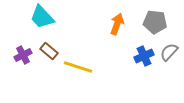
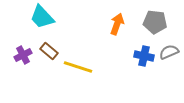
gray semicircle: rotated 24 degrees clockwise
blue cross: rotated 36 degrees clockwise
